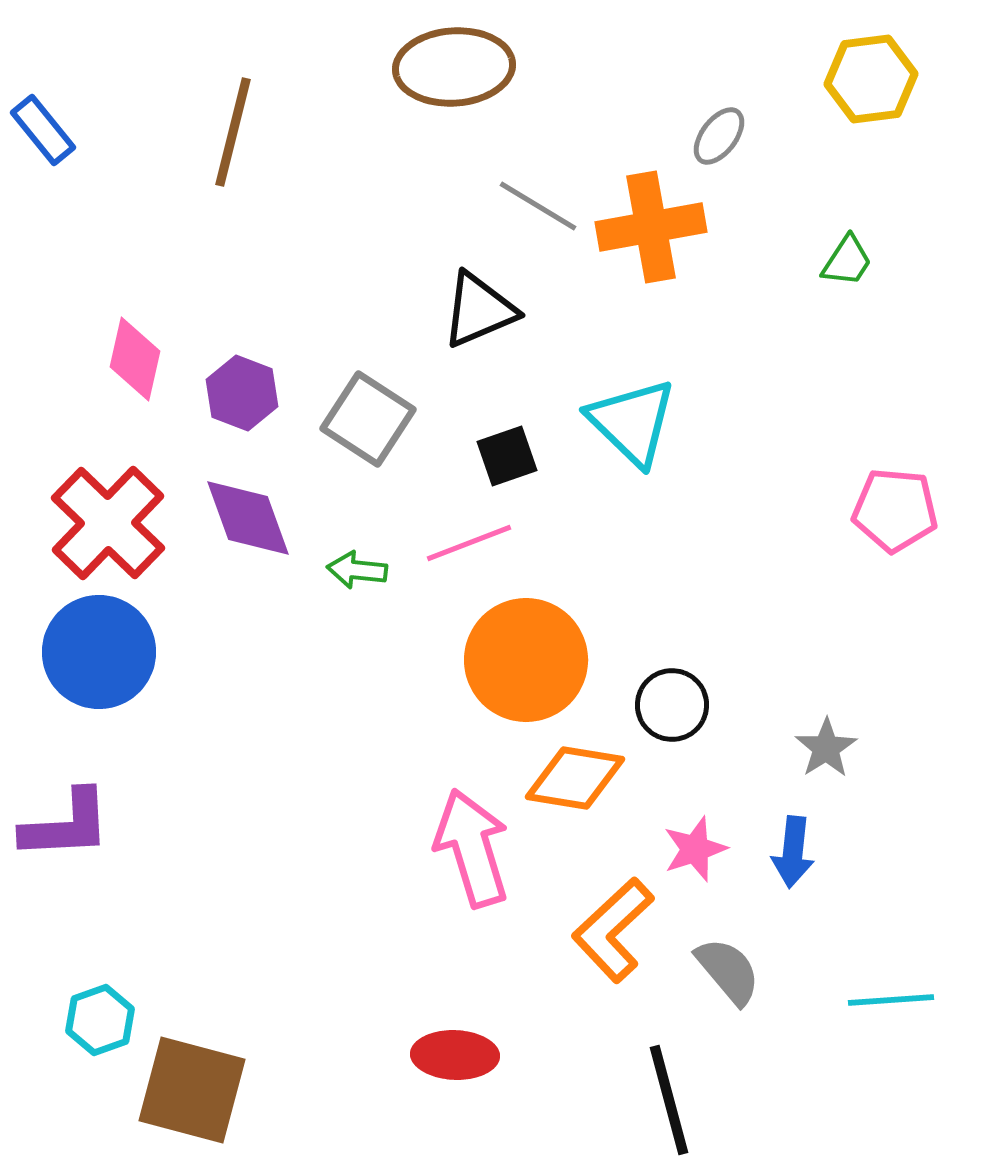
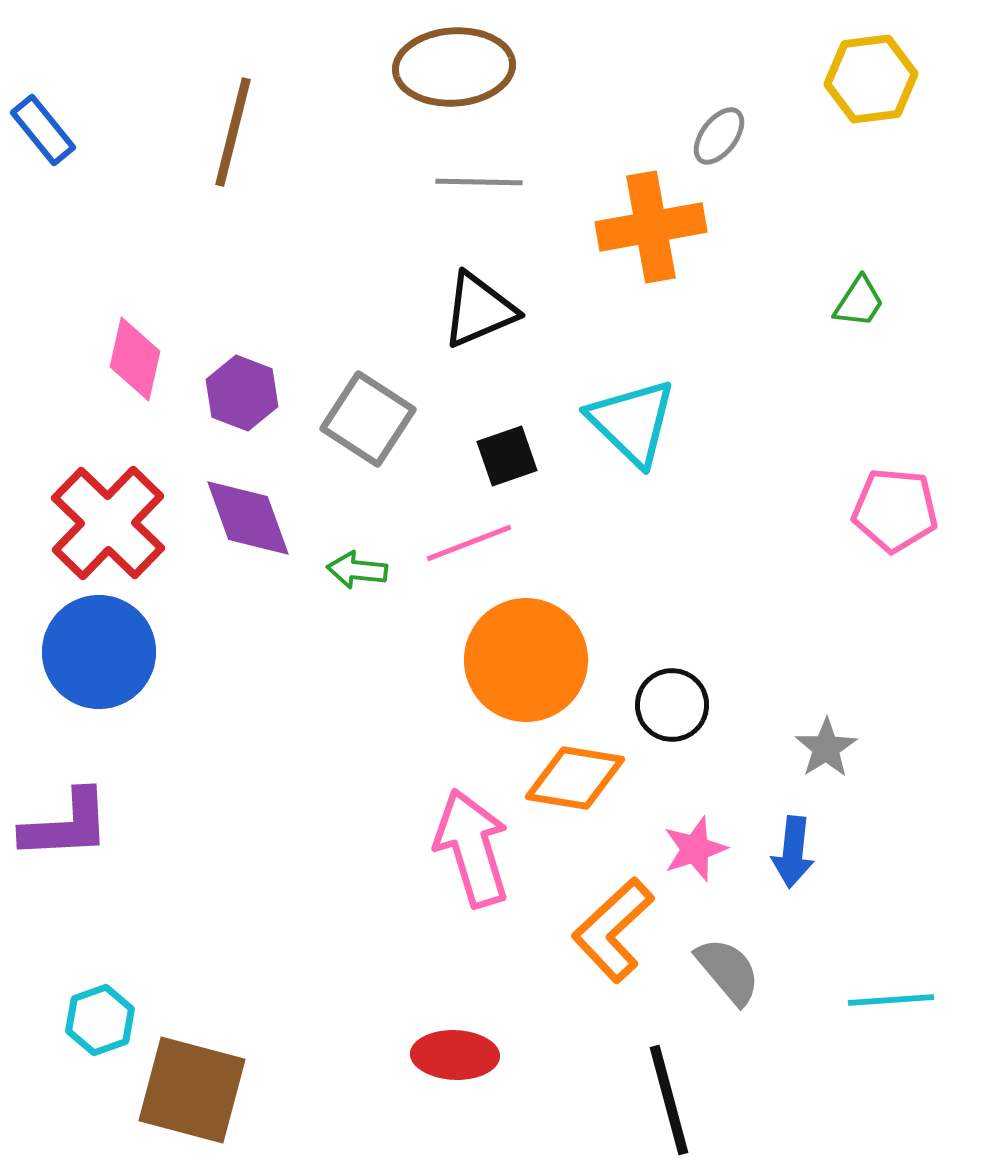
gray line: moved 59 px left, 24 px up; rotated 30 degrees counterclockwise
green trapezoid: moved 12 px right, 41 px down
